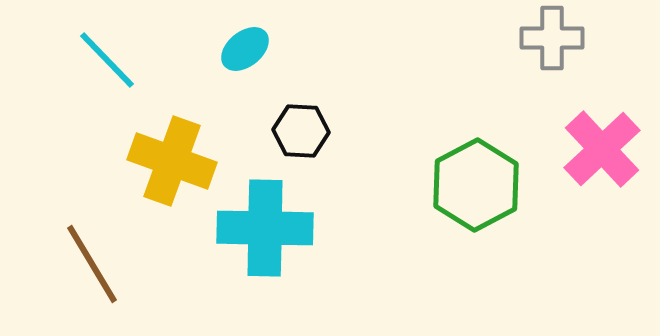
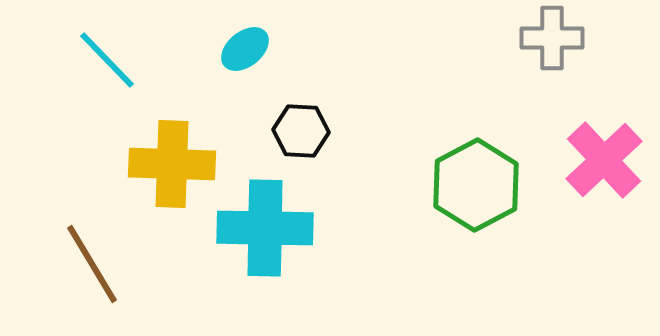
pink cross: moved 2 px right, 11 px down
yellow cross: moved 3 px down; rotated 18 degrees counterclockwise
